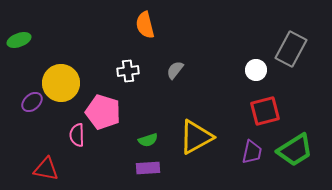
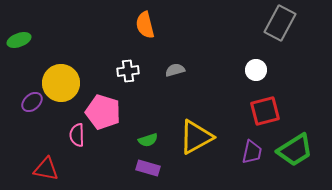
gray rectangle: moved 11 px left, 26 px up
gray semicircle: rotated 36 degrees clockwise
purple rectangle: rotated 20 degrees clockwise
